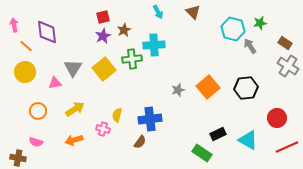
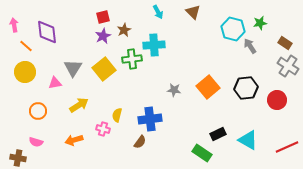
gray star: moved 4 px left; rotated 24 degrees clockwise
yellow arrow: moved 4 px right, 4 px up
red circle: moved 18 px up
